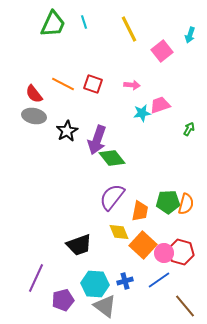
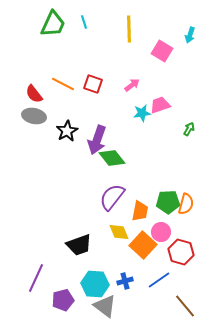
yellow line: rotated 24 degrees clockwise
pink square: rotated 20 degrees counterclockwise
pink arrow: rotated 42 degrees counterclockwise
pink circle: moved 3 px left, 21 px up
